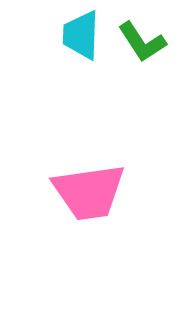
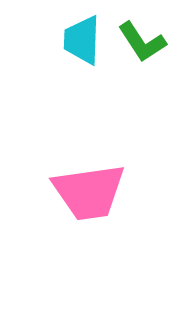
cyan trapezoid: moved 1 px right, 5 px down
